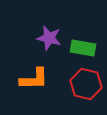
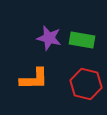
green rectangle: moved 1 px left, 8 px up
